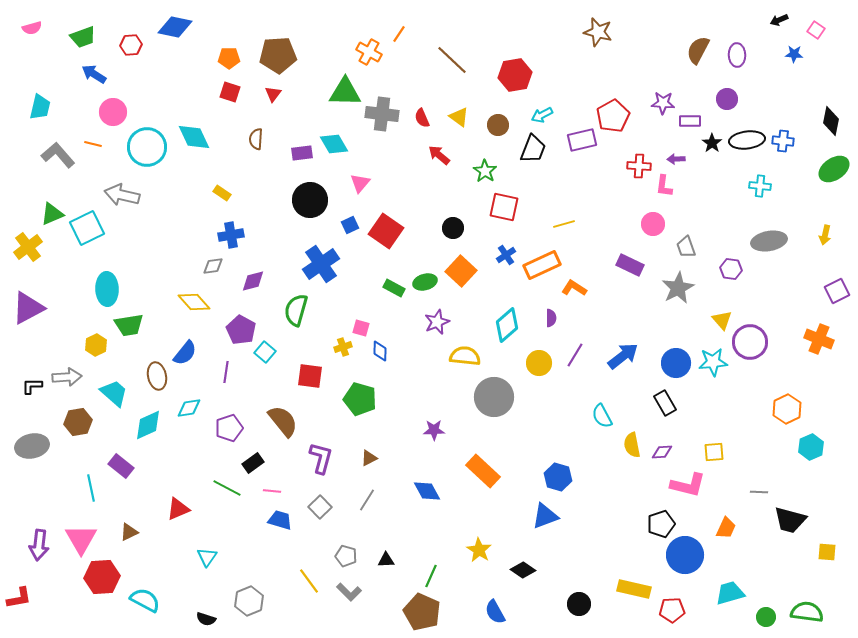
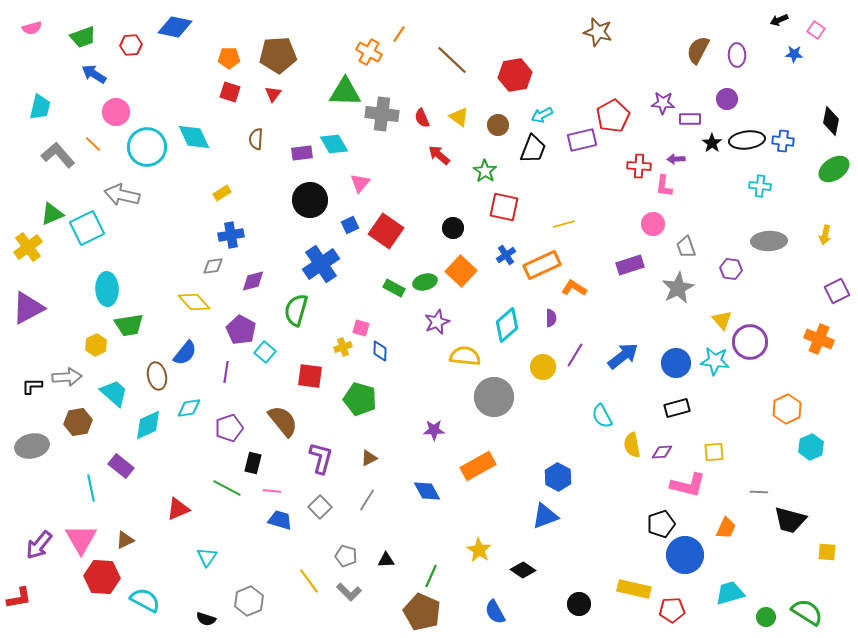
pink circle at (113, 112): moved 3 px right
purple rectangle at (690, 121): moved 2 px up
orange line at (93, 144): rotated 30 degrees clockwise
yellow rectangle at (222, 193): rotated 66 degrees counterclockwise
gray ellipse at (769, 241): rotated 8 degrees clockwise
purple rectangle at (630, 265): rotated 44 degrees counterclockwise
cyan star at (713, 362): moved 2 px right, 1 px up; rotated 12 degrees clockwise
yellow circle at (539, 363): moved 4 px right, 4 px down
black rectangle at (665, 403): moved 12 px right, 5 px down; rotated 75 degrees counterclockwise
black rectangle at (253, 463): rotated 40 degrees counterclockwise
orange rectangle at (483, 471): moved 5 px left, 5 px up; rotated 72 degrees counterclockwise
blue hexagon at (558, 477): rotated 12 degrees clockwise
brown triangle at (129, 532): moved 4 px left, 8 px down
purple arrow at (39, 545): rotated 32 degrees clockwise
red hexagon at (102, 577): rotated 8 degrees clockwise
green semicircle at (807, 612): rotated 24 degrees clockwise
